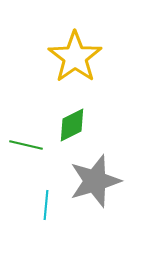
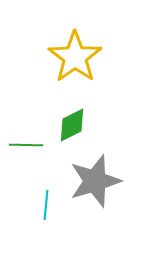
green line: rotated 12 degrees counterclockwise
